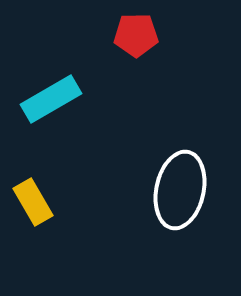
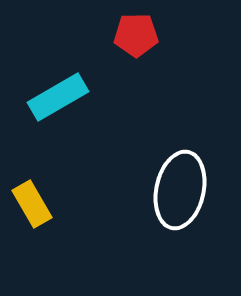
cyan rectangle: moved 7 px right, 2 px up
yellow rectangle: moved 1 px left, 2 px down
